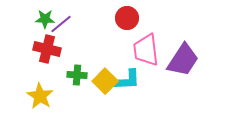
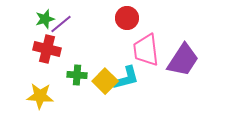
green star: rotated 18 degrees counterclockwise
cyan L-shape: moved 1 px left, 2 px up; rotated 12 degrees counterclockwise
yellow star: rotated 28 degrees counterclockwise
